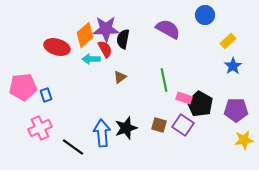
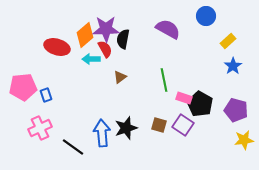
blue circle: moved 1 px right, 1 px down
purple pentagon: rotated 15 degrees clockwise
